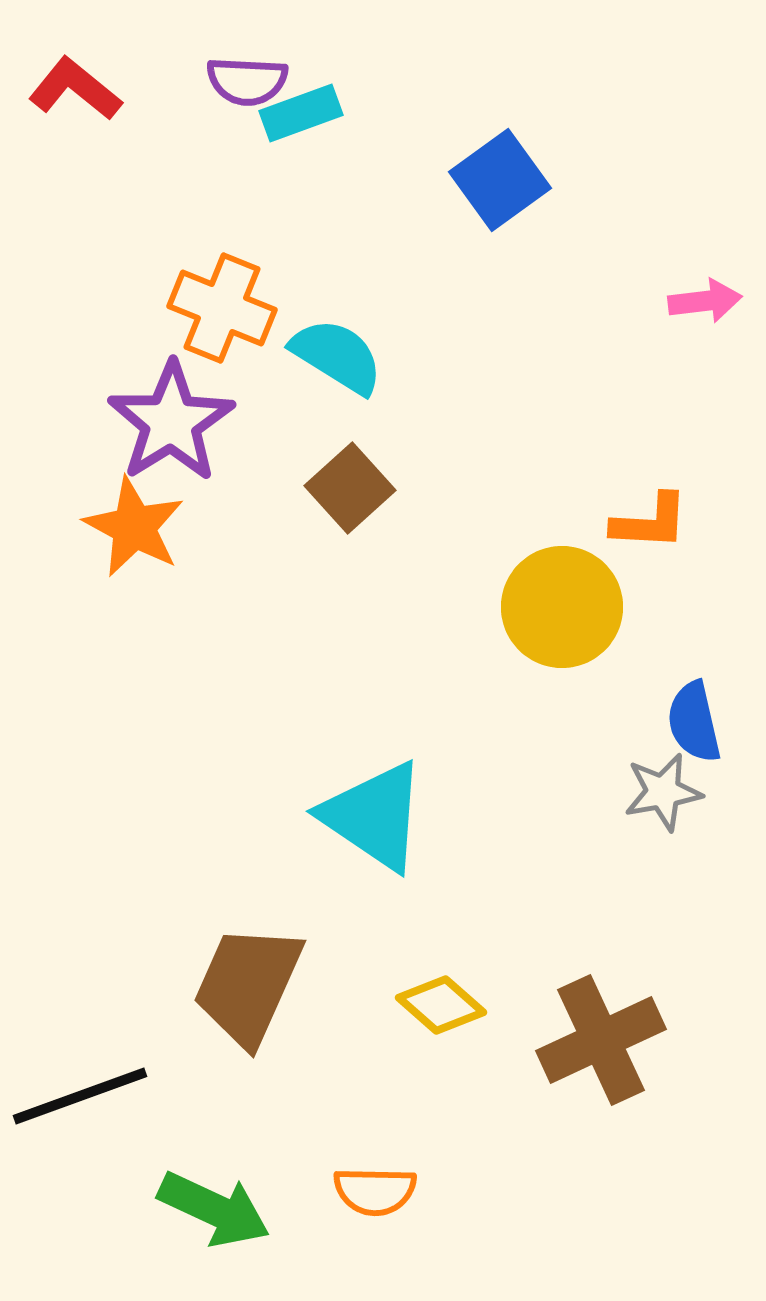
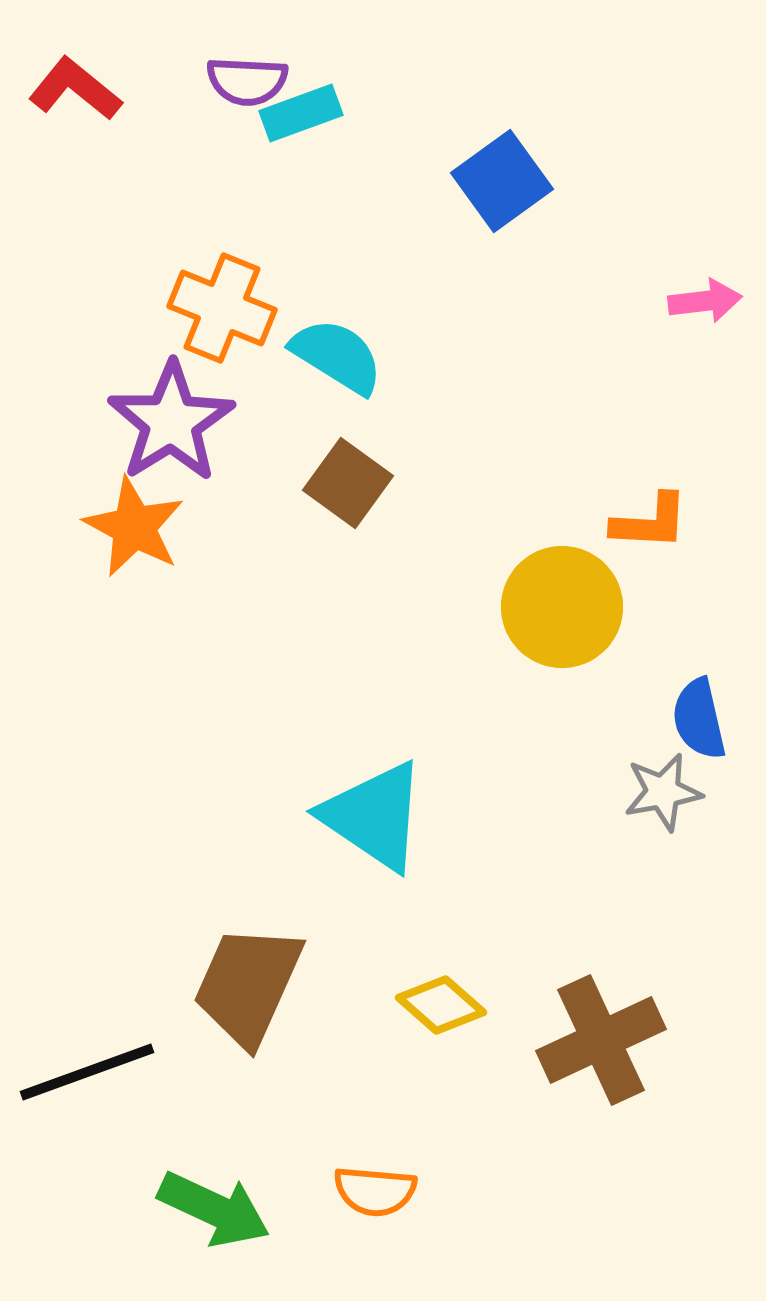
blue square: moved 2 px right, 1 px down
brown square: moved 2 px left, 5 px up; rotated 12 degrees counterclockwise
blue semicircle: moved 5 px right, 3 px up
black line: moved 7 px right, 24 px up
orange semicircle: rotated 4 degrees clockwise
